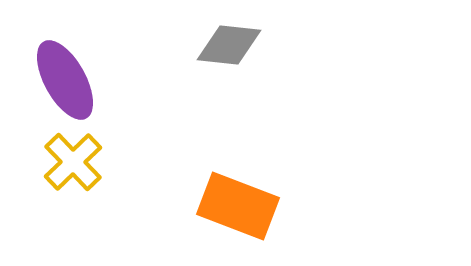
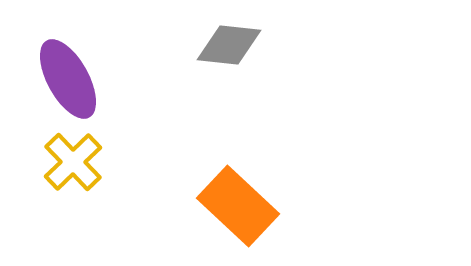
purple ellipse: moved 3 px right, 1 px up
orange rectangle: rotated 22 degrees clockwise
